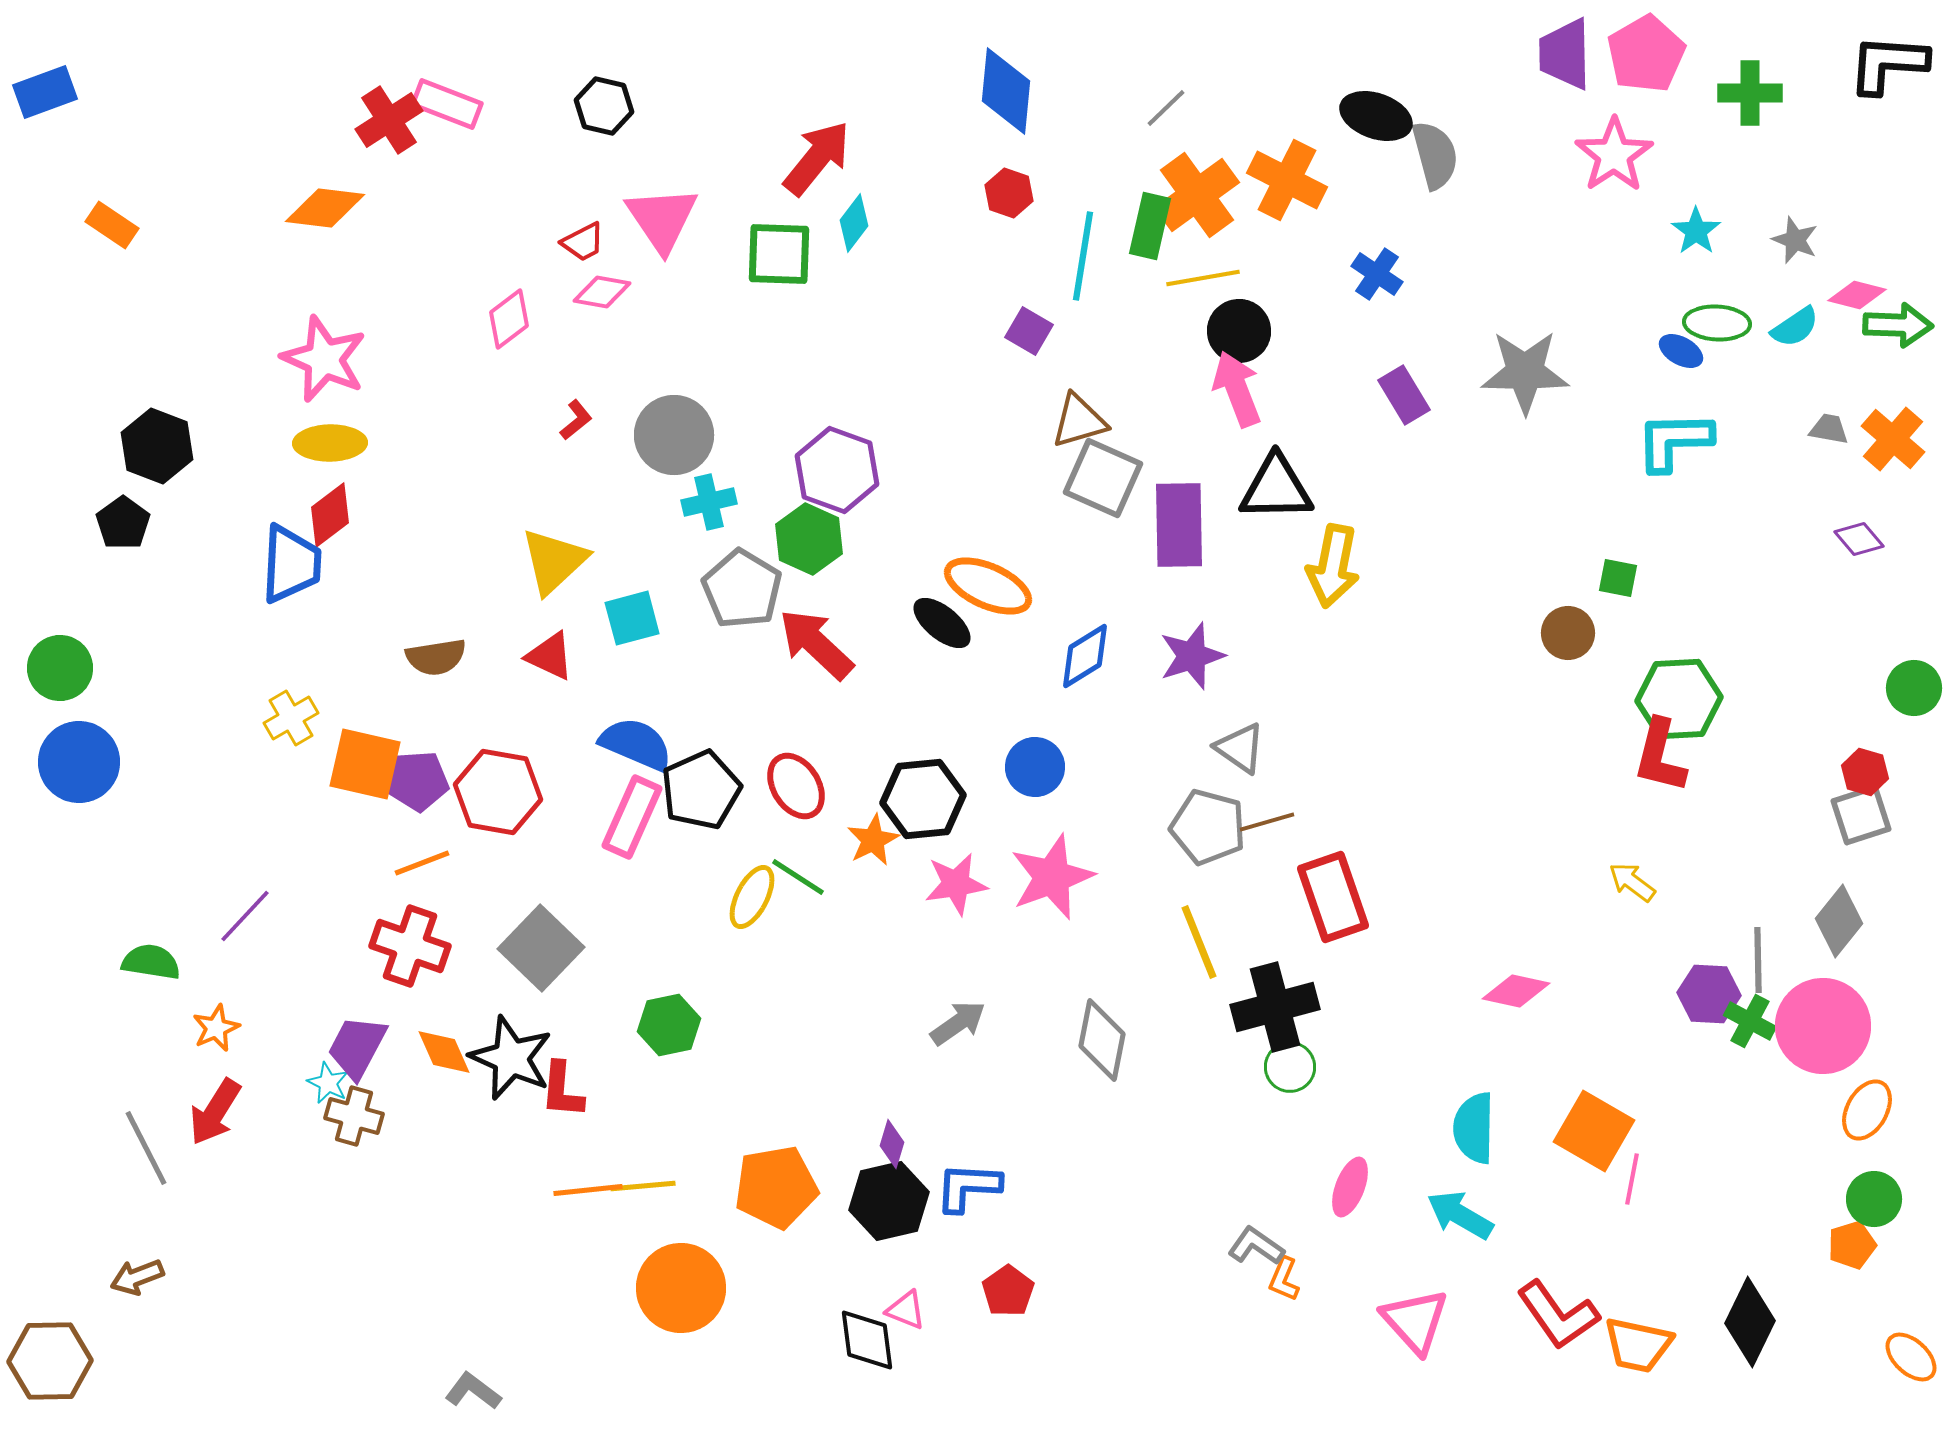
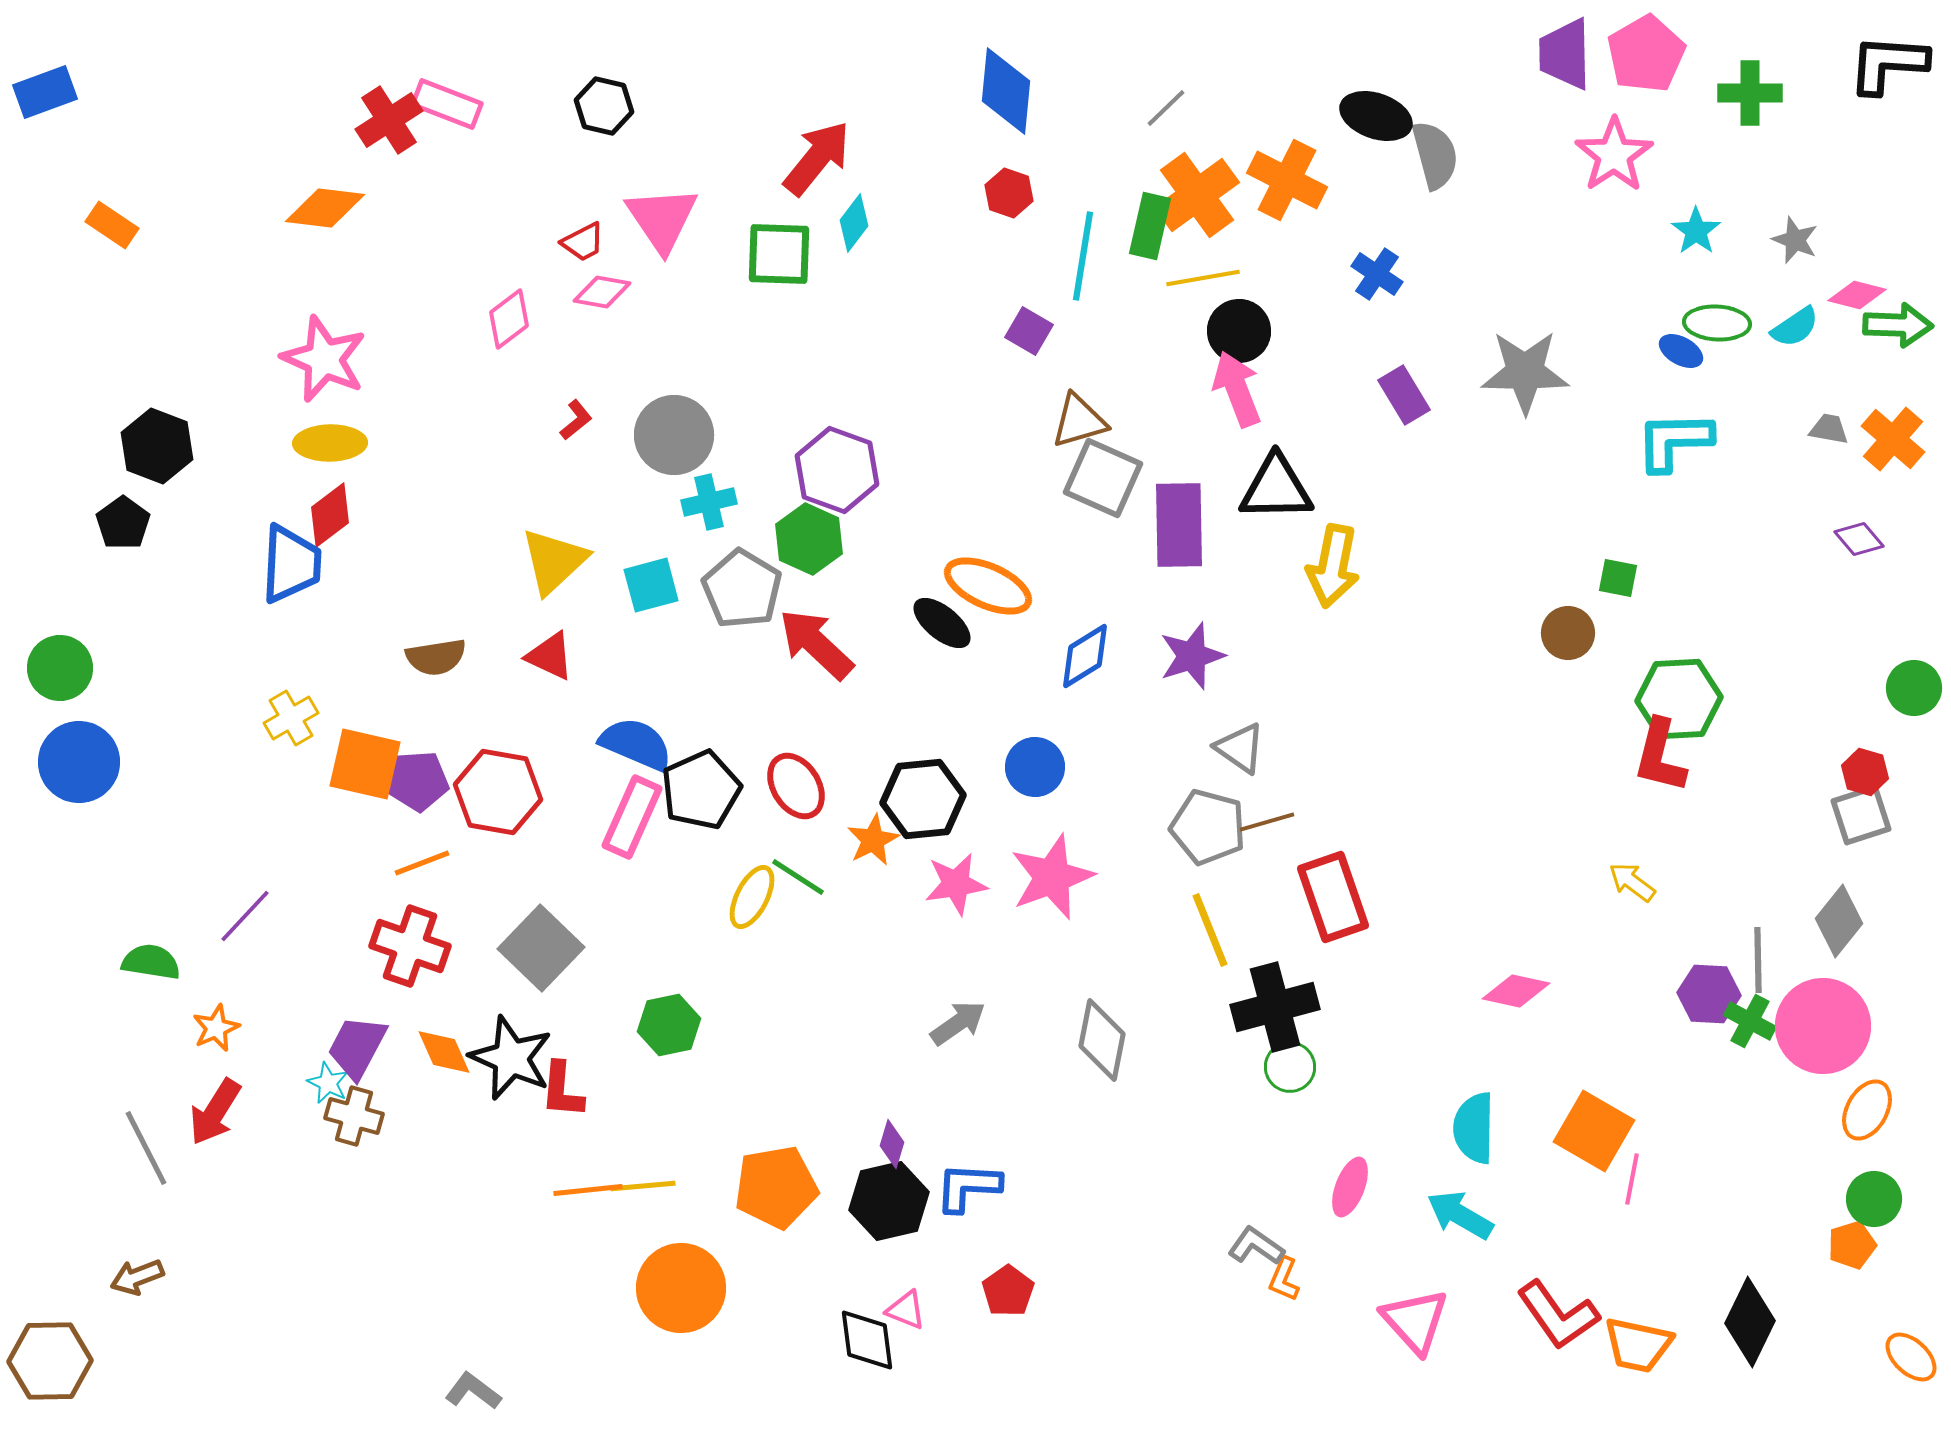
cyan square at (632, 618): moved 19 px right, 33 px up
yellow line at (1199, 942): moved 11 px right, 12 px up
